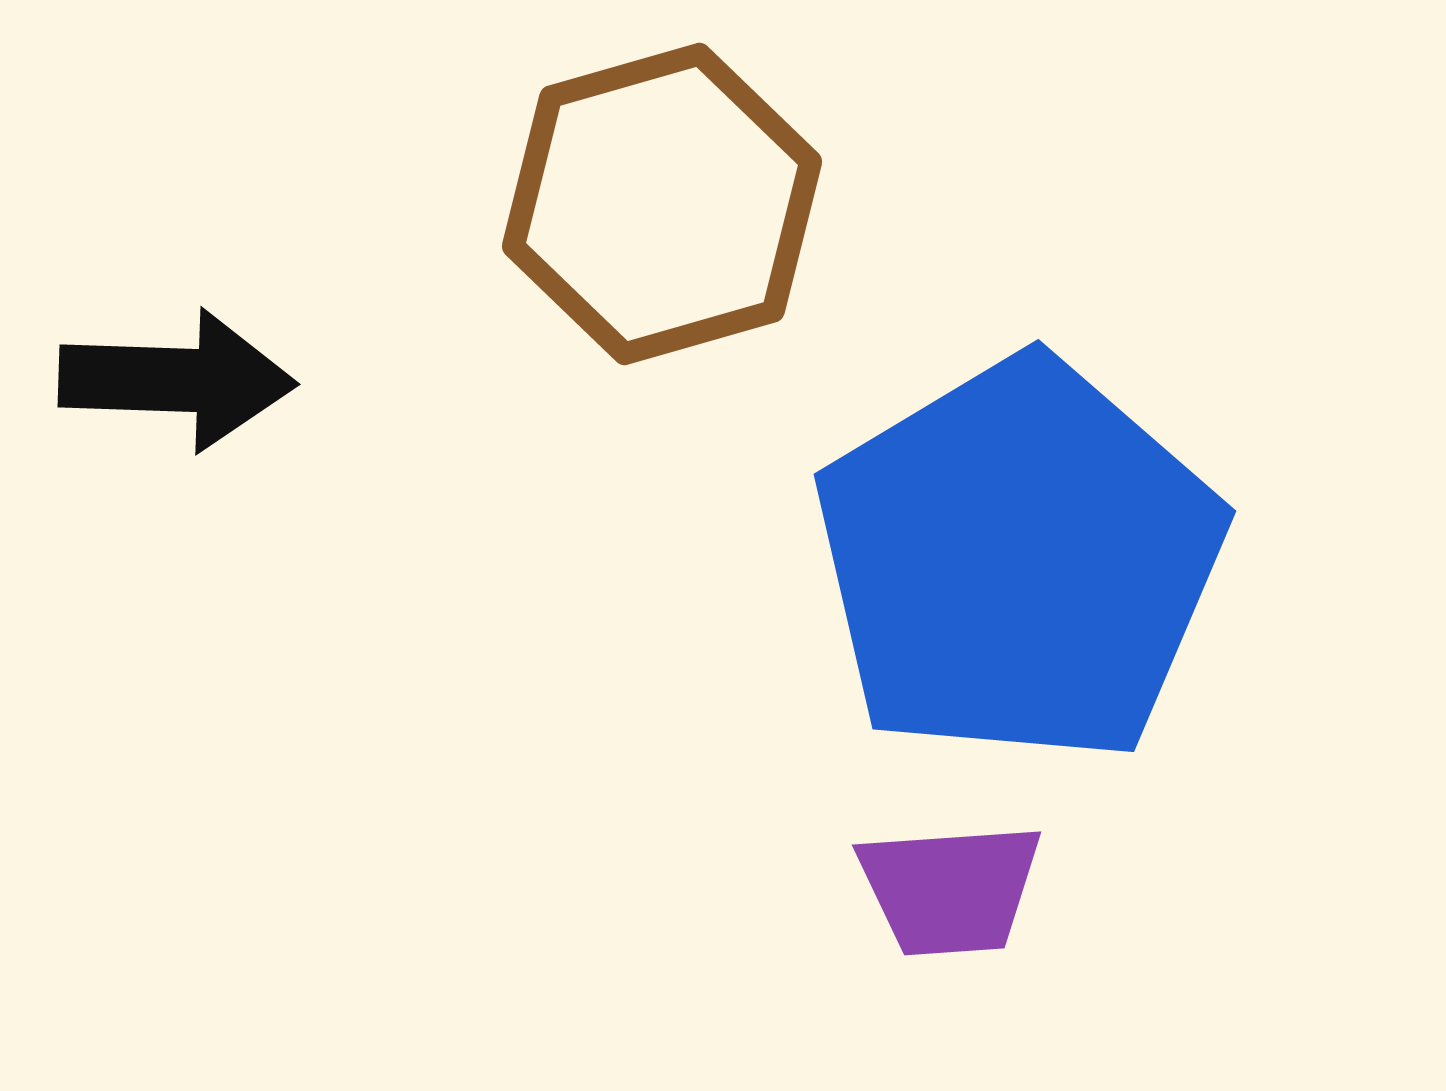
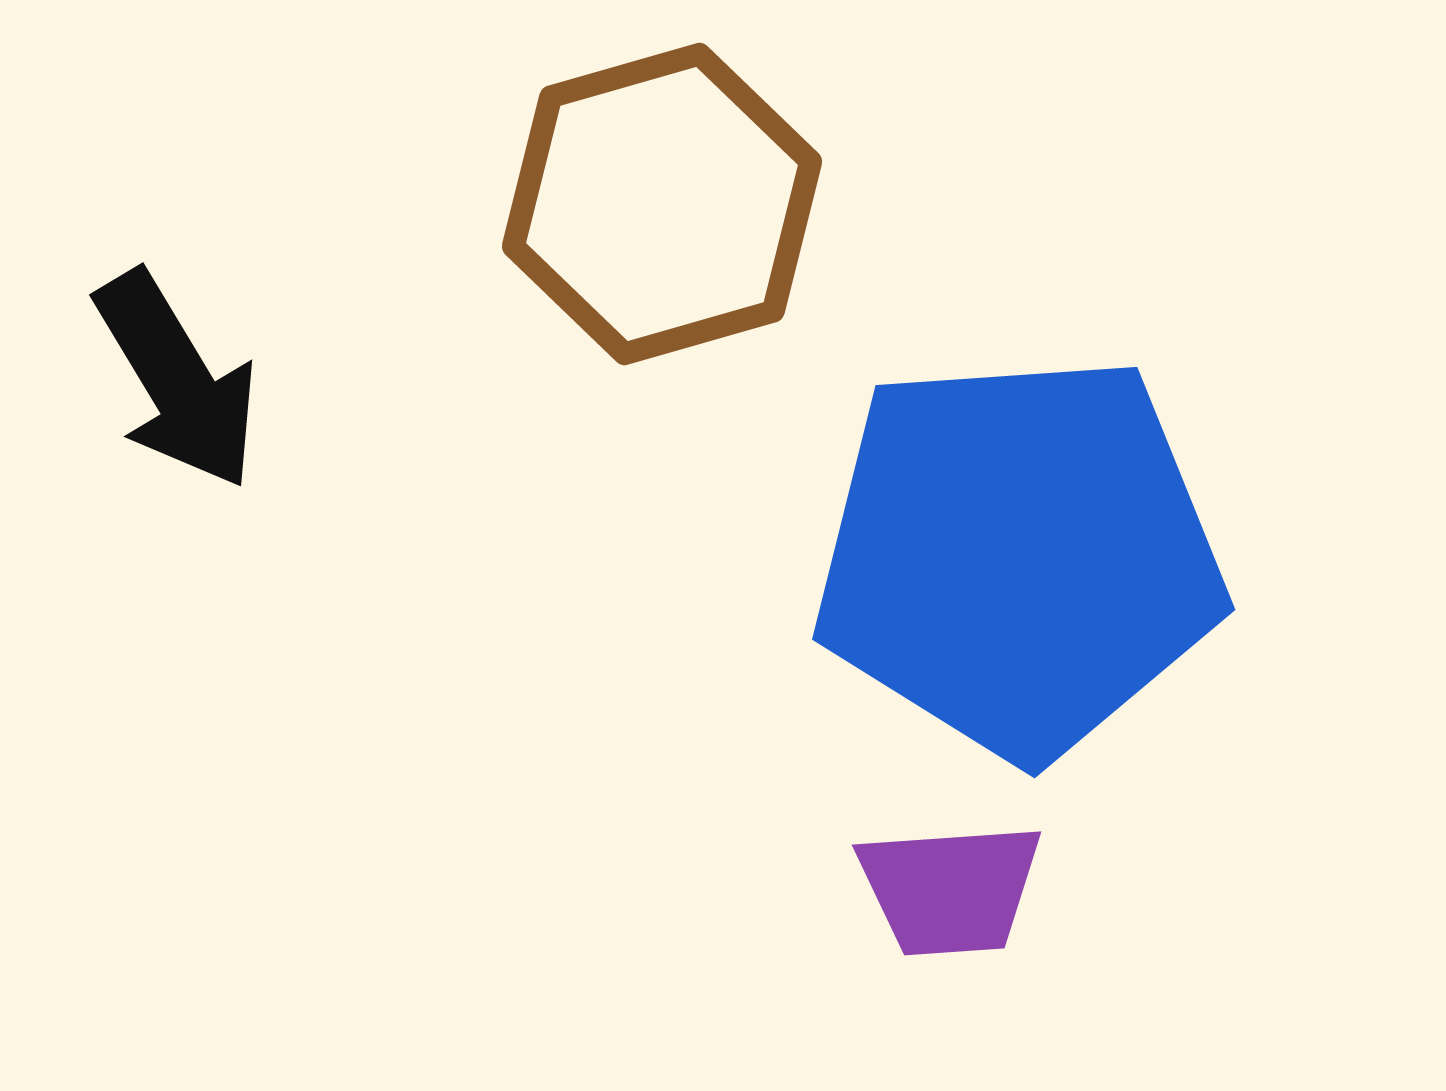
black arrow: rotated 57 degrees clockwise
blue pentagon: moved 5 px up; rotated 27 degrees clockwise
